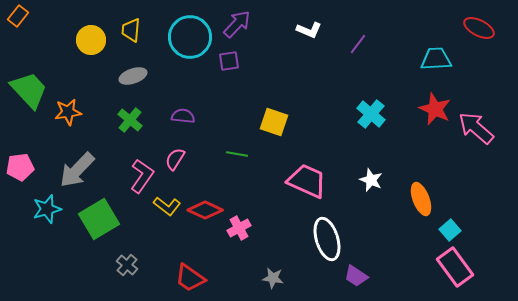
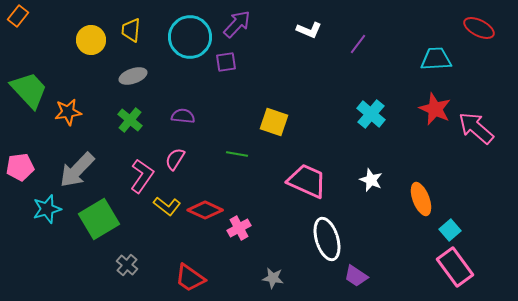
purple square: moved 3 px left, 1 px down
